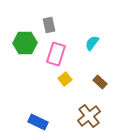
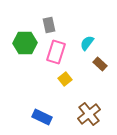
cyan semicircle: moved 5 px left
pink rectangle: moved 2 px up
brown rectangle: moved 18 px up
brown cross: moved 2 px up
blue rectangle: moved 4 px right, 5 px up
